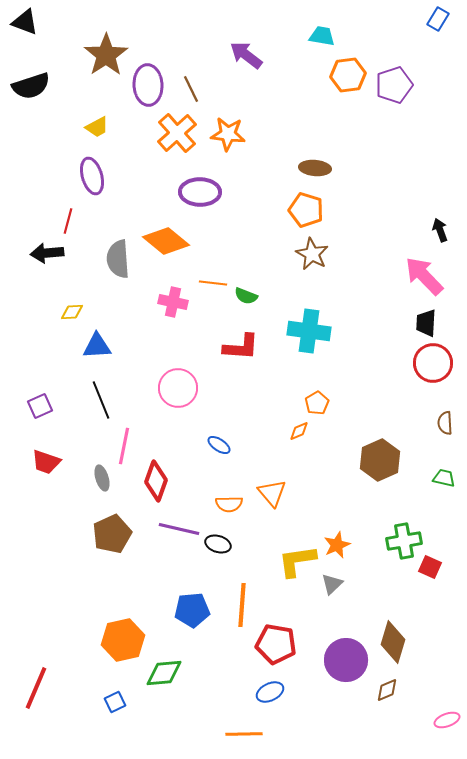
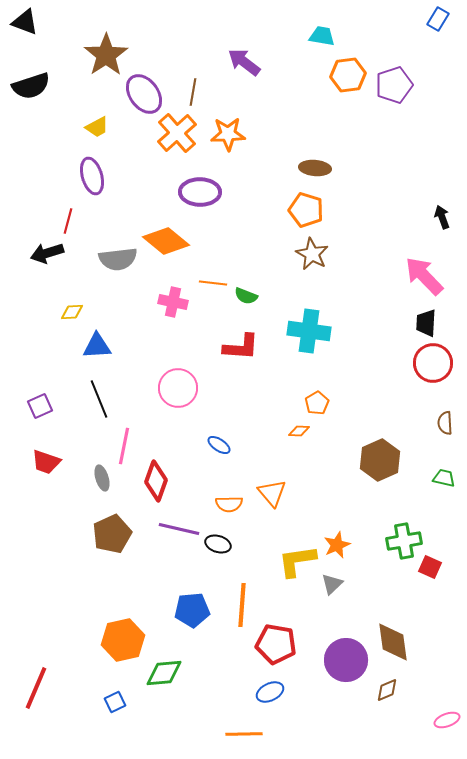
purple arrow at (246, 55): moved 2 px left, 7 px down
purple ellipse at (148, 85): moved 4 px left, 9 px down; rotated 33 degrees counterclockwise
brown line at (191, 89): moved 2 px right, 3 px down; rotated 36 degrees clockwise
orange star at (228, 134): rotated 8 degrees counterclockwise
black arrow at (440, 230): moved 2 px right, 13 px up
black arrow at (47, 253): rotated 12 degrees counterclockwise
gray semicircle at (118, 259): rotated 93 degrees counterclockwise
black line at (101, 400): moved 2 px left, 1 px up
orange diamond at (299, 431): rotated 25 degrees clockwise
brown diamond at (393, 642): rotated 24 degrees counterclockwise
